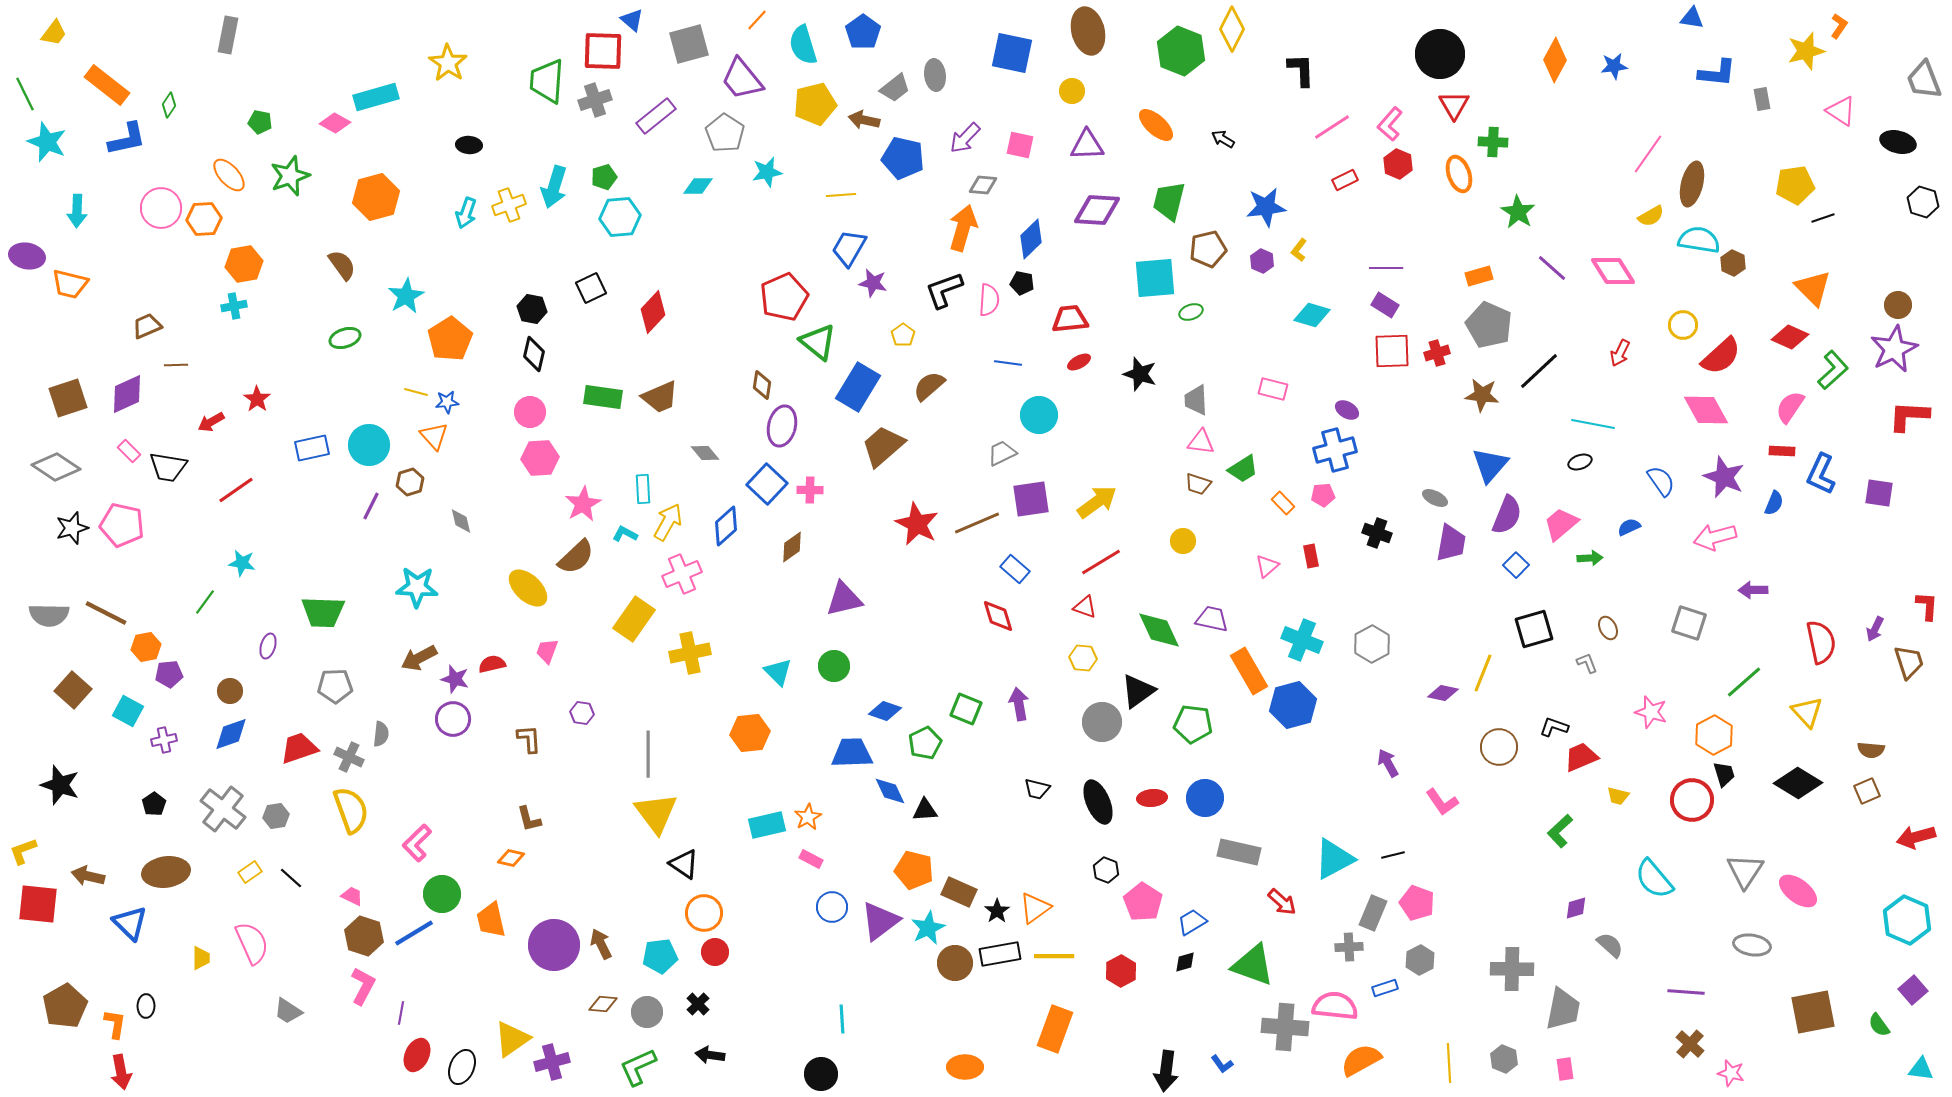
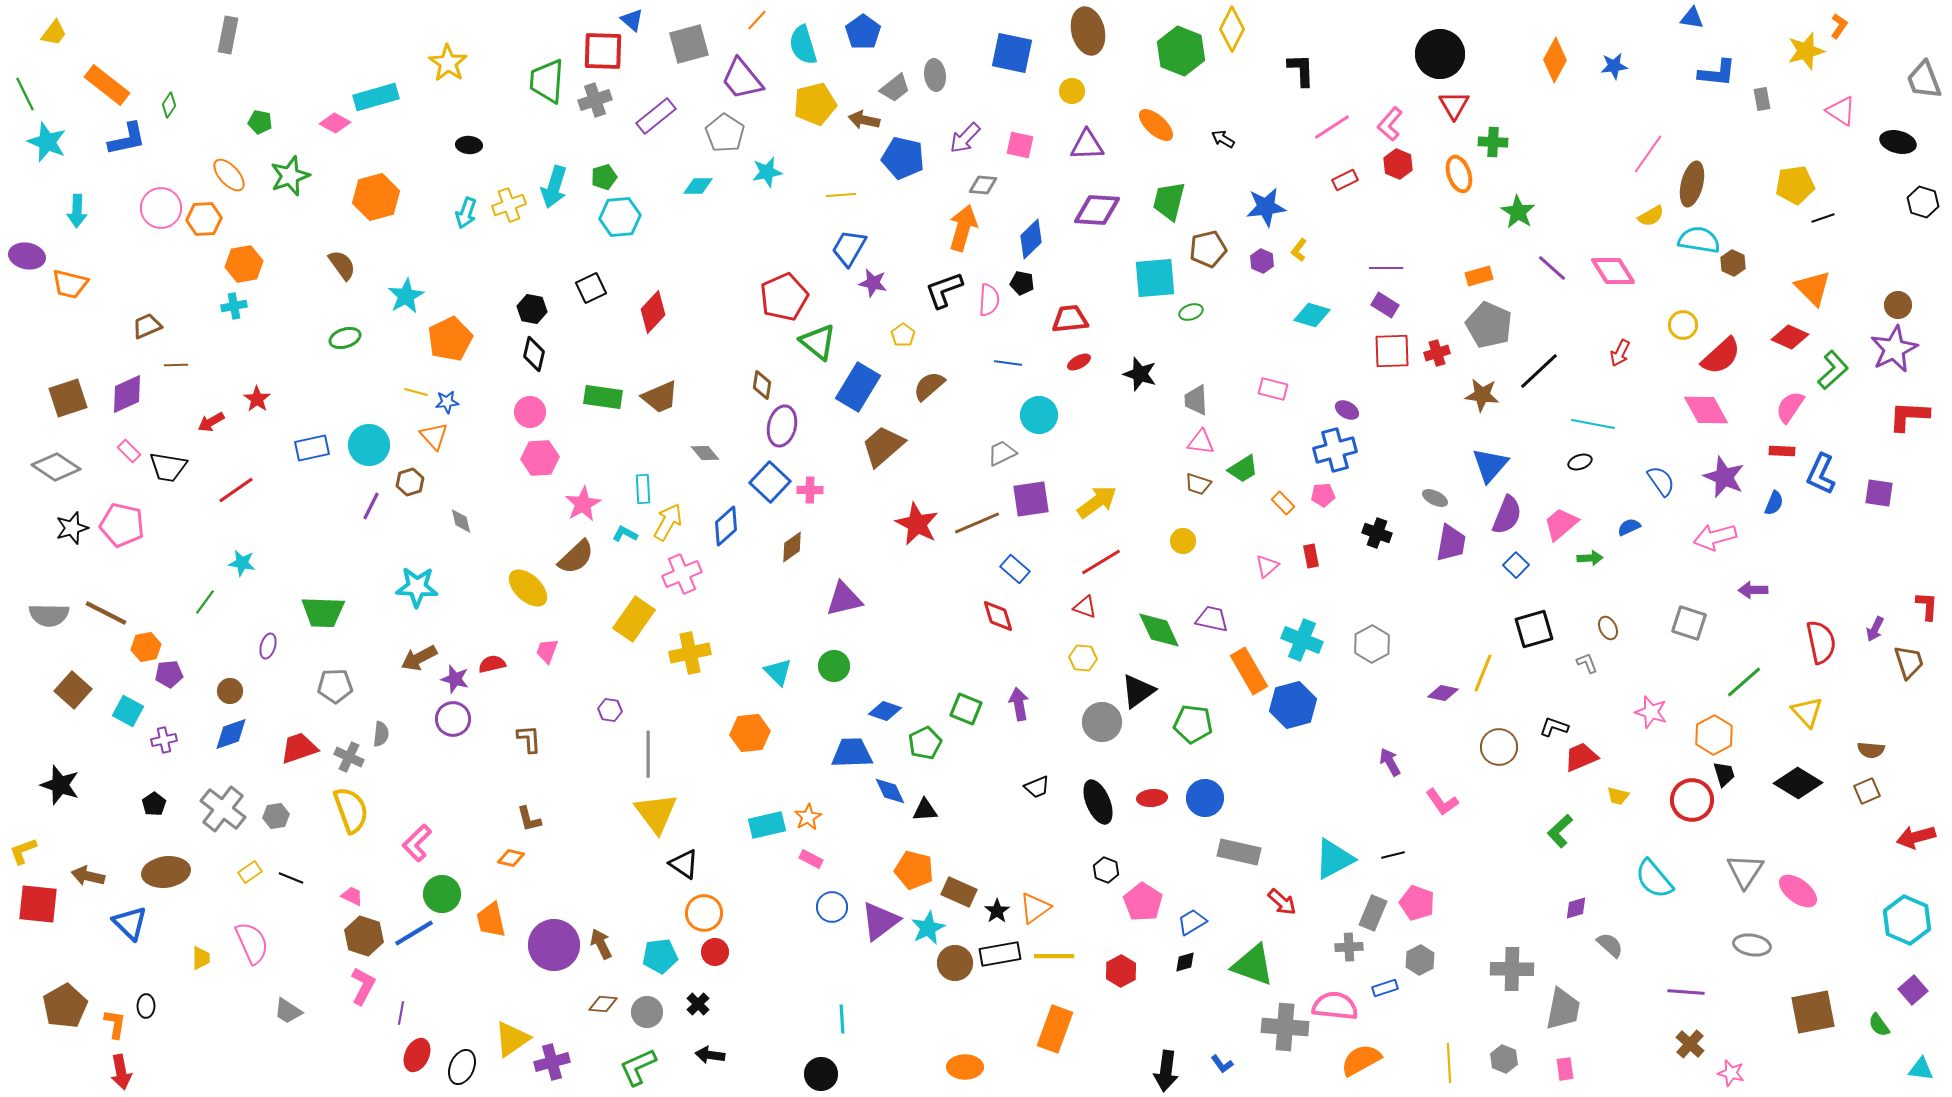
orange pentagon at (450, 339): rotated 6 degrees clockwise
blue square at (767, 484): moved 3 px right, 2 px up
purple hexagon at (582, 713): moved 28 px right, 3 px up
purple arrow at (1388, 763): moved 2 px right, 1 px up
black trapezoid at (1037, 789): moved 2 px up; rotated 36 degrees counterclockwise
black line at (291, 878): rotated 20 degrees counterclockwise
